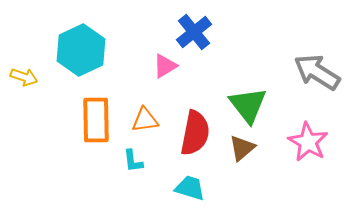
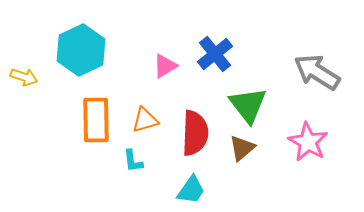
blue cross: moved 21 px right, 22 px down
orange triangle: rotated 8 degrees counterclockwise
red semicircle: rotated 9 degrees counterclockwise
cyan trapezoid: moved 1 px right, 2 px down; rotated 108 degrees clockwise
